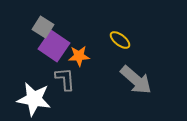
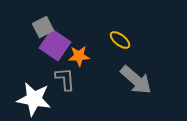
gray square: rotated 30 degrees clockwise
purple square: moved 1 px right, 1 px up
